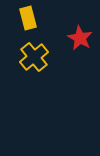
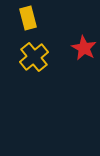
red star: moved 4 px right, 10 px down
